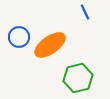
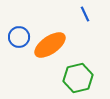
blue line: moved 2 px down
